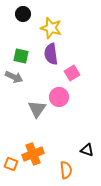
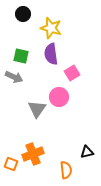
black triangle: moved 2 px down; rotated 32 degrees counterclockwise
